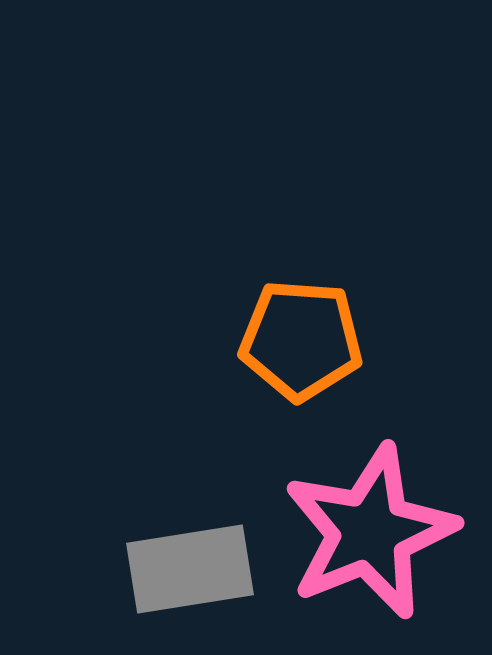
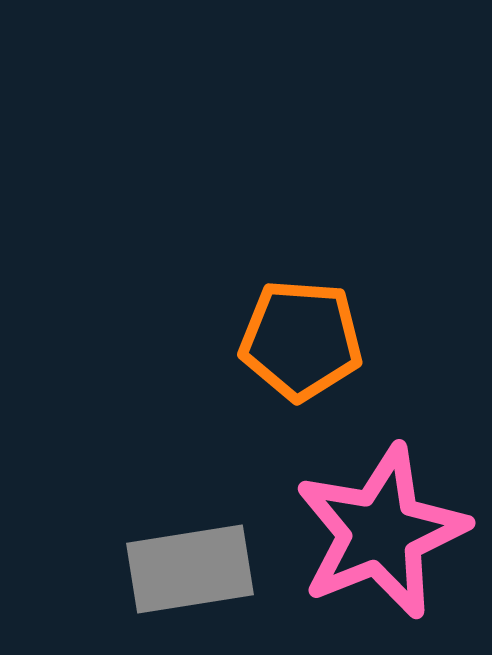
pink star: moved 11 px right
